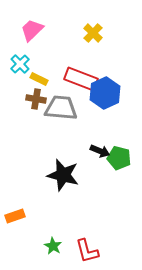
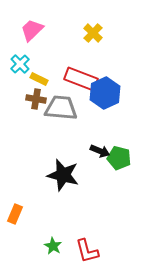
orange rectangle: moved 2 px up; rotated 48 degrees counterclockwise
